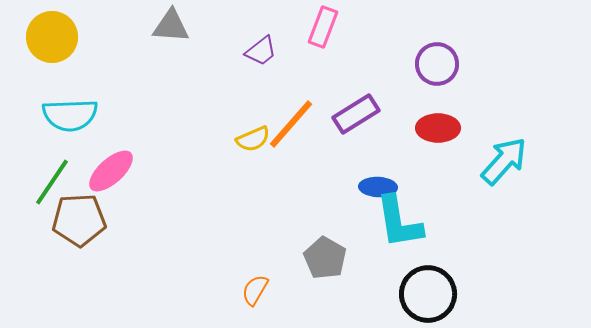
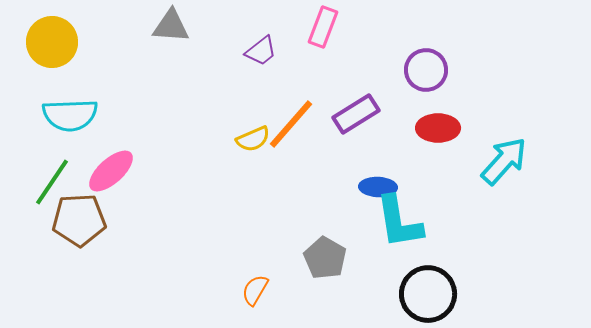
yellow circle: moved 5 px down
purple circle: moved 11 px left, 6 px down
